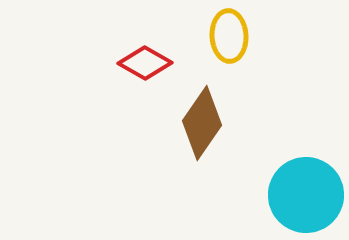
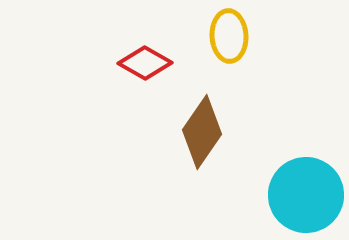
brown diamond: moved 9 px down
